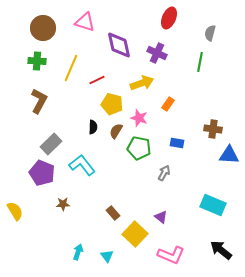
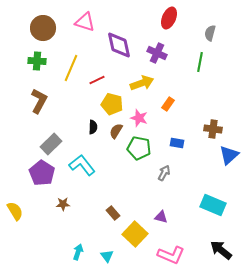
blue triangle: rotated 45 degrees counterclockwise
purple pentagon: rotated 10 degrees clockwise
purple triangle: rotated 24 degrees counterclockwise
